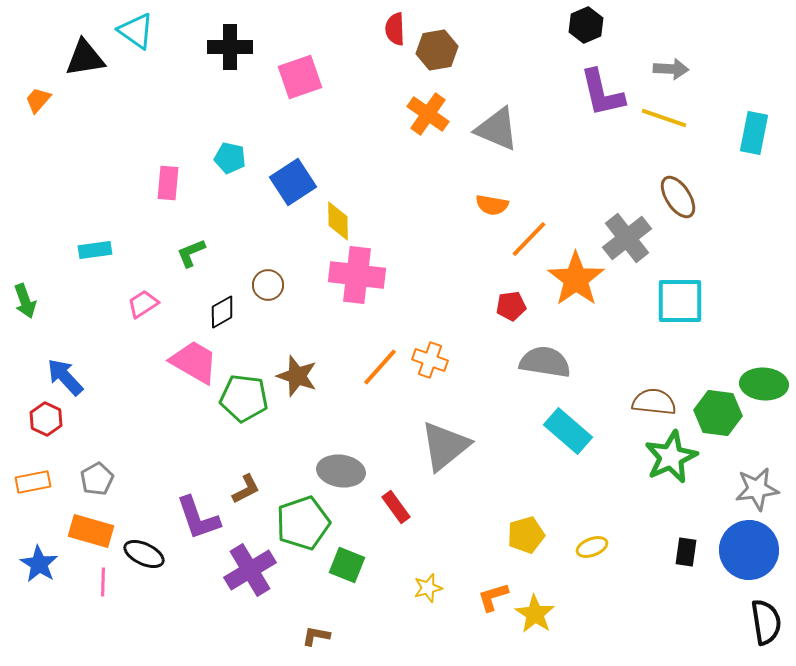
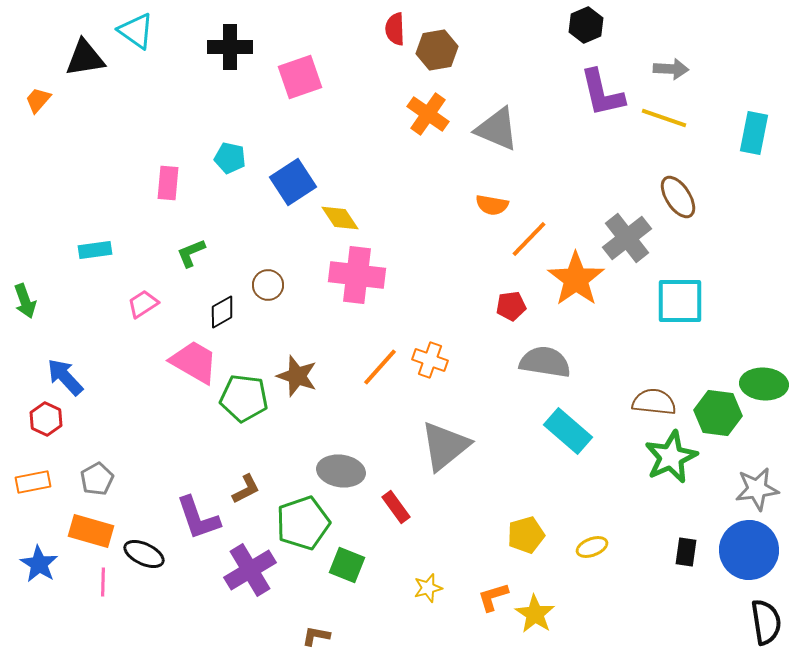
yellow diamond at (338, 221): moved 2 px right, 3 px up; rotated 33 degrees counterclockwise
